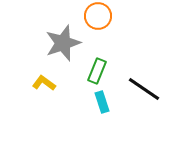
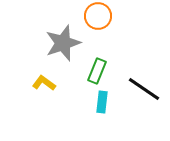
cyan rectangle: rotated 25 degrees clockwise
